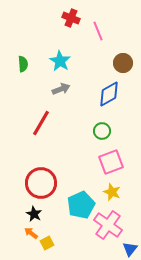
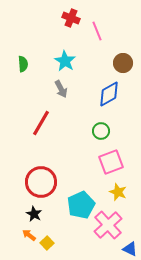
pink line: moved 1 px left
cyan star: moved 5 px right
gray arrow: rotated 84 degrees clockwise
green circle: moved 1 px left
red circle: moved 1 px up
yellow star: moved 6 px right
pink cross: rotated 12 degrees clockwise
orange arrow: moved 2 px left, 2 px down
yellow square: rotated 16 degrees counterclockwise
blue triangle: rotated 42 degrees counterclockwise
